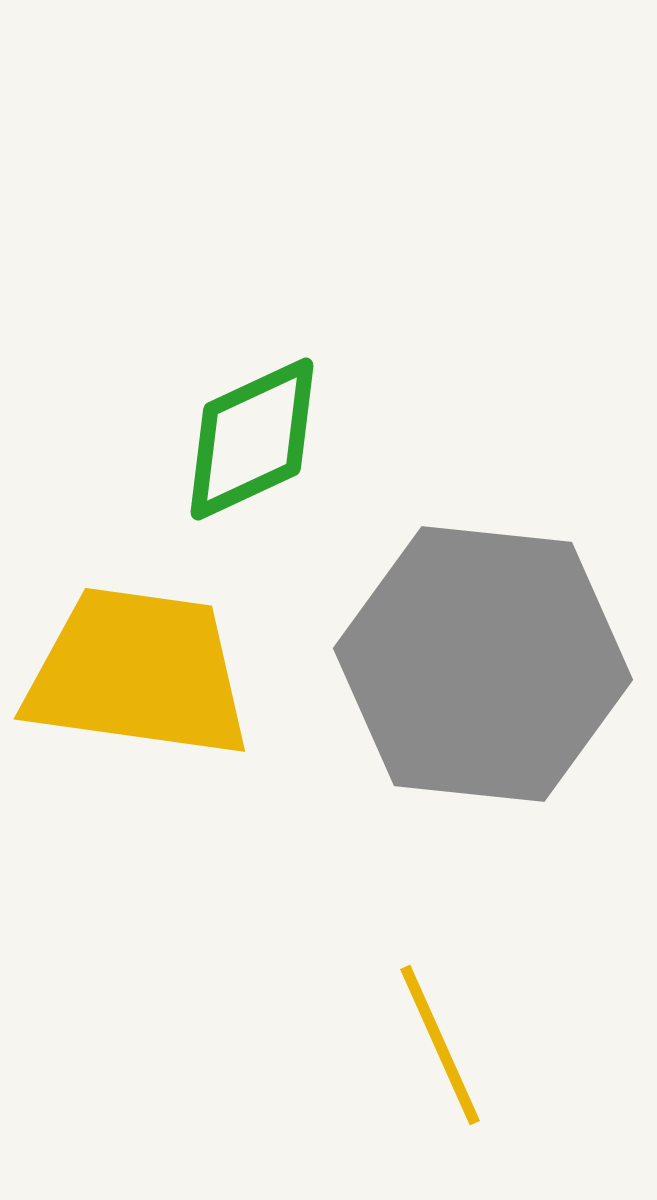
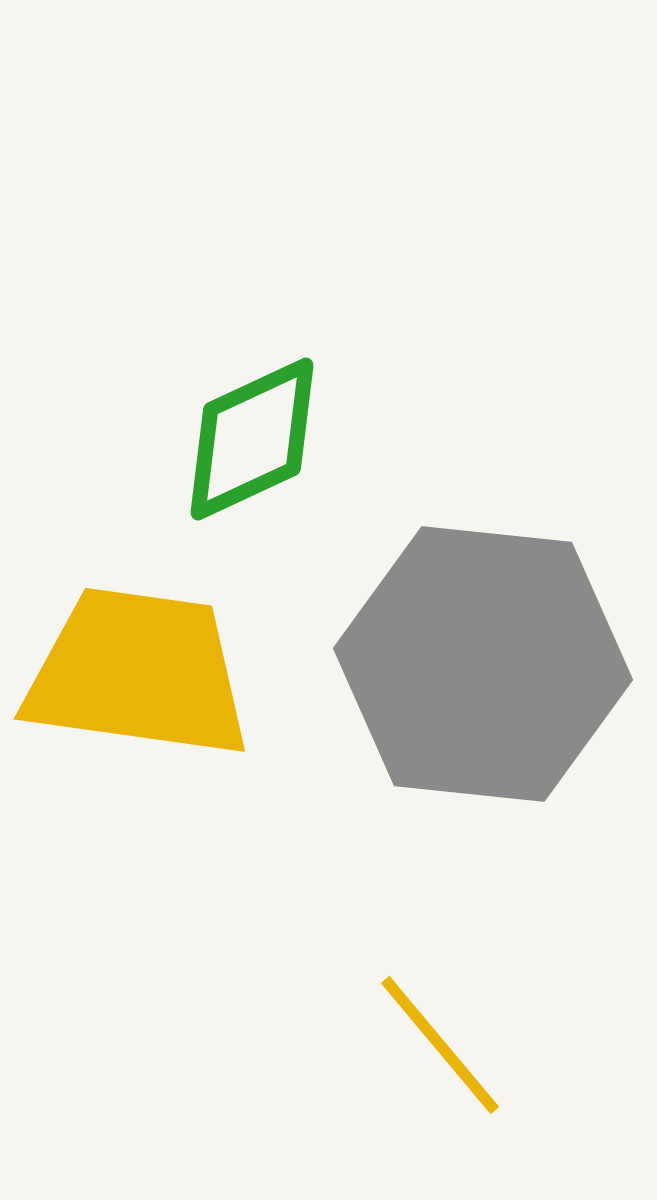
yellow line: rotated 16 degrees counterclockwise
